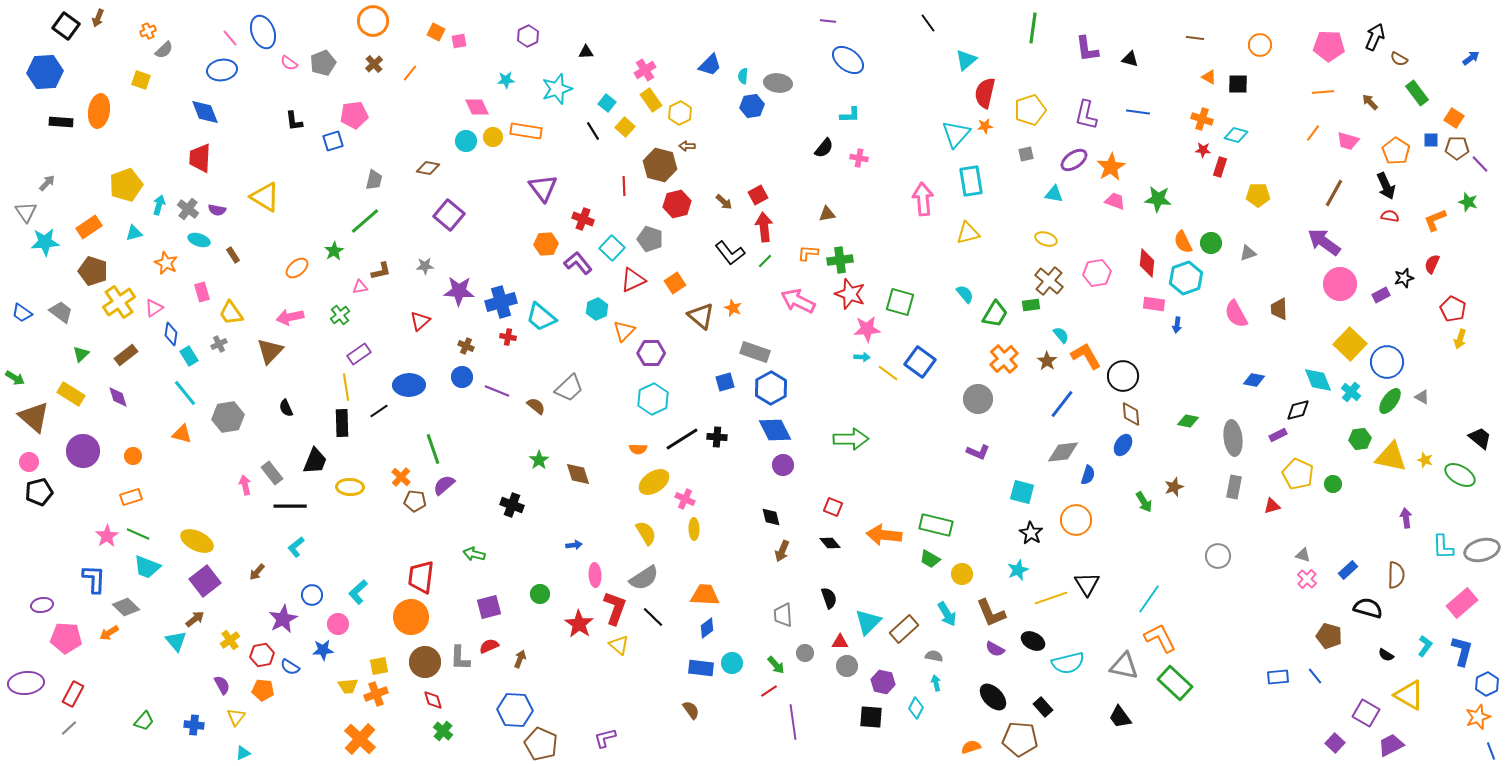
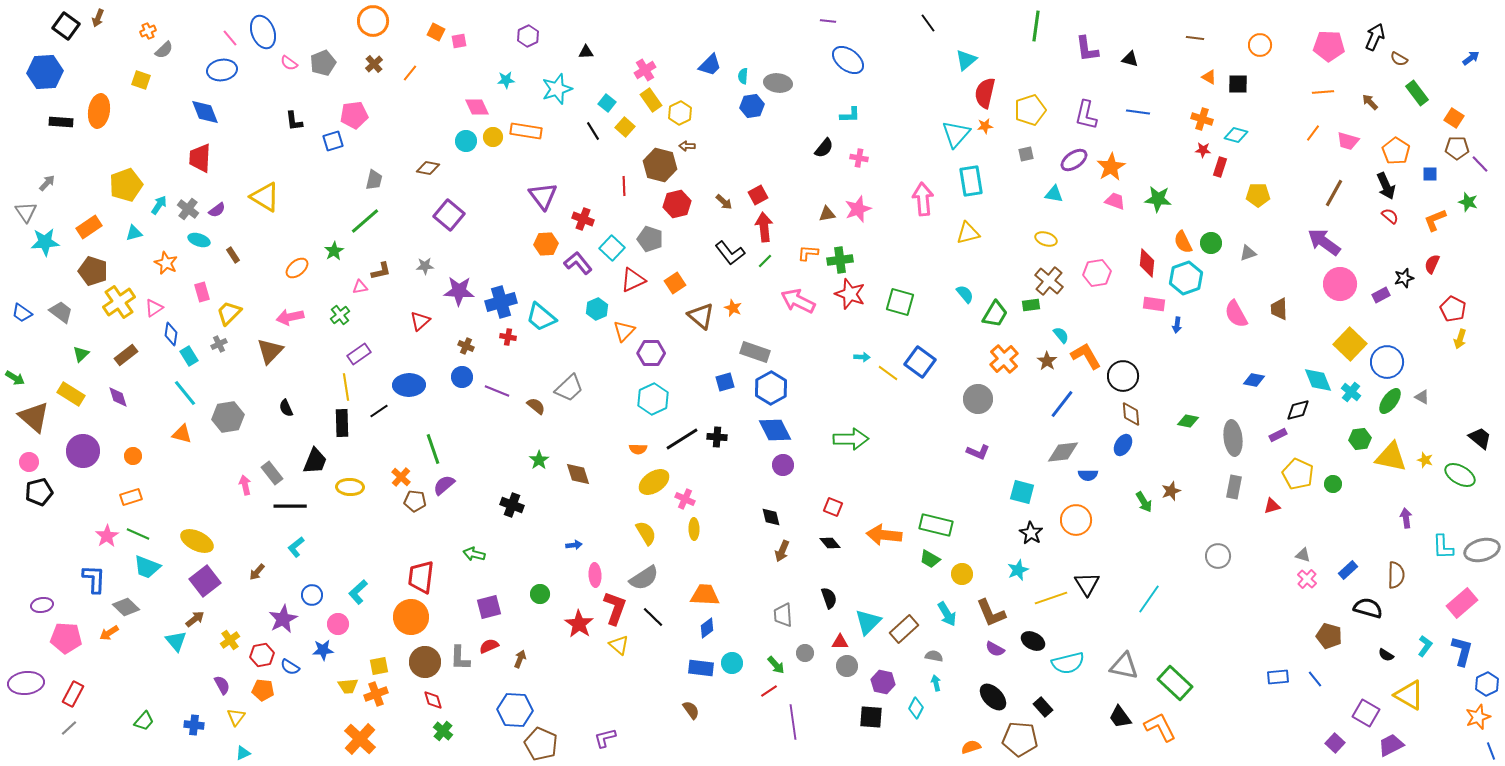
green line at (1033, 28): moved 3 px right, 2 px up
blue square at (1431, 140): moved 1 px left, 34 px down
purple triangle at (543, 188): moved 8 px down
cyan arrow at (159, 205): rotated 18 degrees clockwise
purple semicircle at (217, 210): rotated 48 degrees counterclockwise
red semicircle at (1390, 216): rotated 30 degrees clockwise
yellow trapezoid at (231, 313): moved 2 px left; rotated 80 degrees clockwise
pink star at (867, 329): moved 9 px left, 120 px up; rotated 16 degrees counterclockwise
blue semicircle at (1088, 475): rotated 72 degrees clockwise
brown star at (1174, 487): moved 3 px left, 4 px down
orange L-shape at (1160, 638): moved 89 px down
blue line at (1315, 676): moved 3 px down
